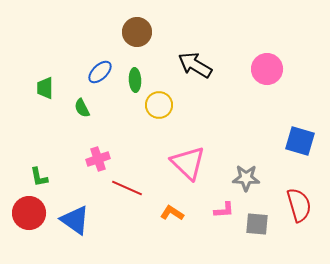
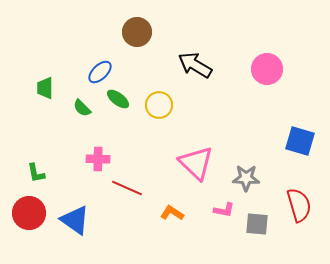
green ellipse: moved 17 px left, 19 px down; rotated 50 degrees counterclockwise
green semicircle: rotated 18 degrees counterclockwise
pink cross: rotated 20 degrees clockwise
pink triangle: moved 8 px right
green L-shape: moved 3 px left, 4 px up
pink L-shape: rotated 15 degrees clockwise
